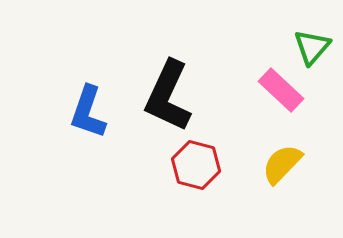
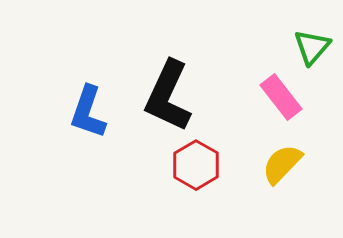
pink rectangle: moved 7 px down; rotated 9 degrees clockwise
red hexagon: rotated 15 degrees clockwise
